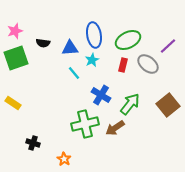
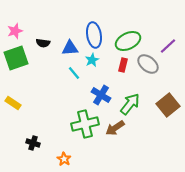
green ellipse: moved 1 px down
